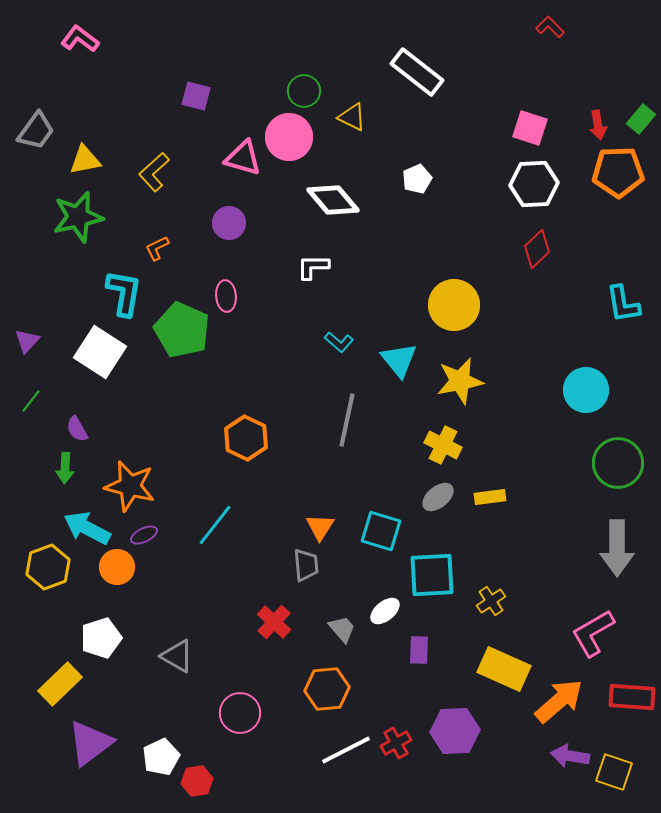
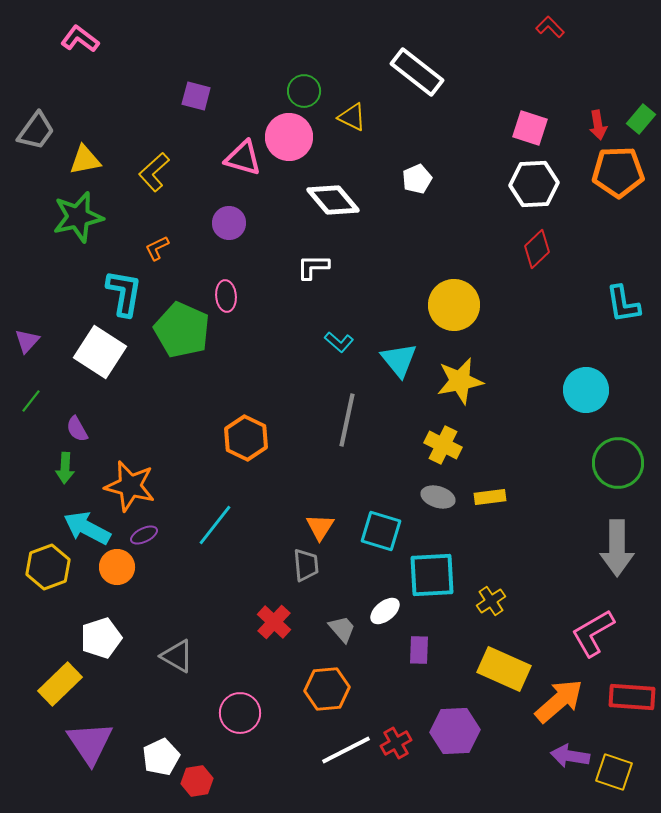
gray ellipse at (438, 497): rotated 56 degrees clockwise
purple triangle at (90, 743): rotated 27 degrees counterclockwise
